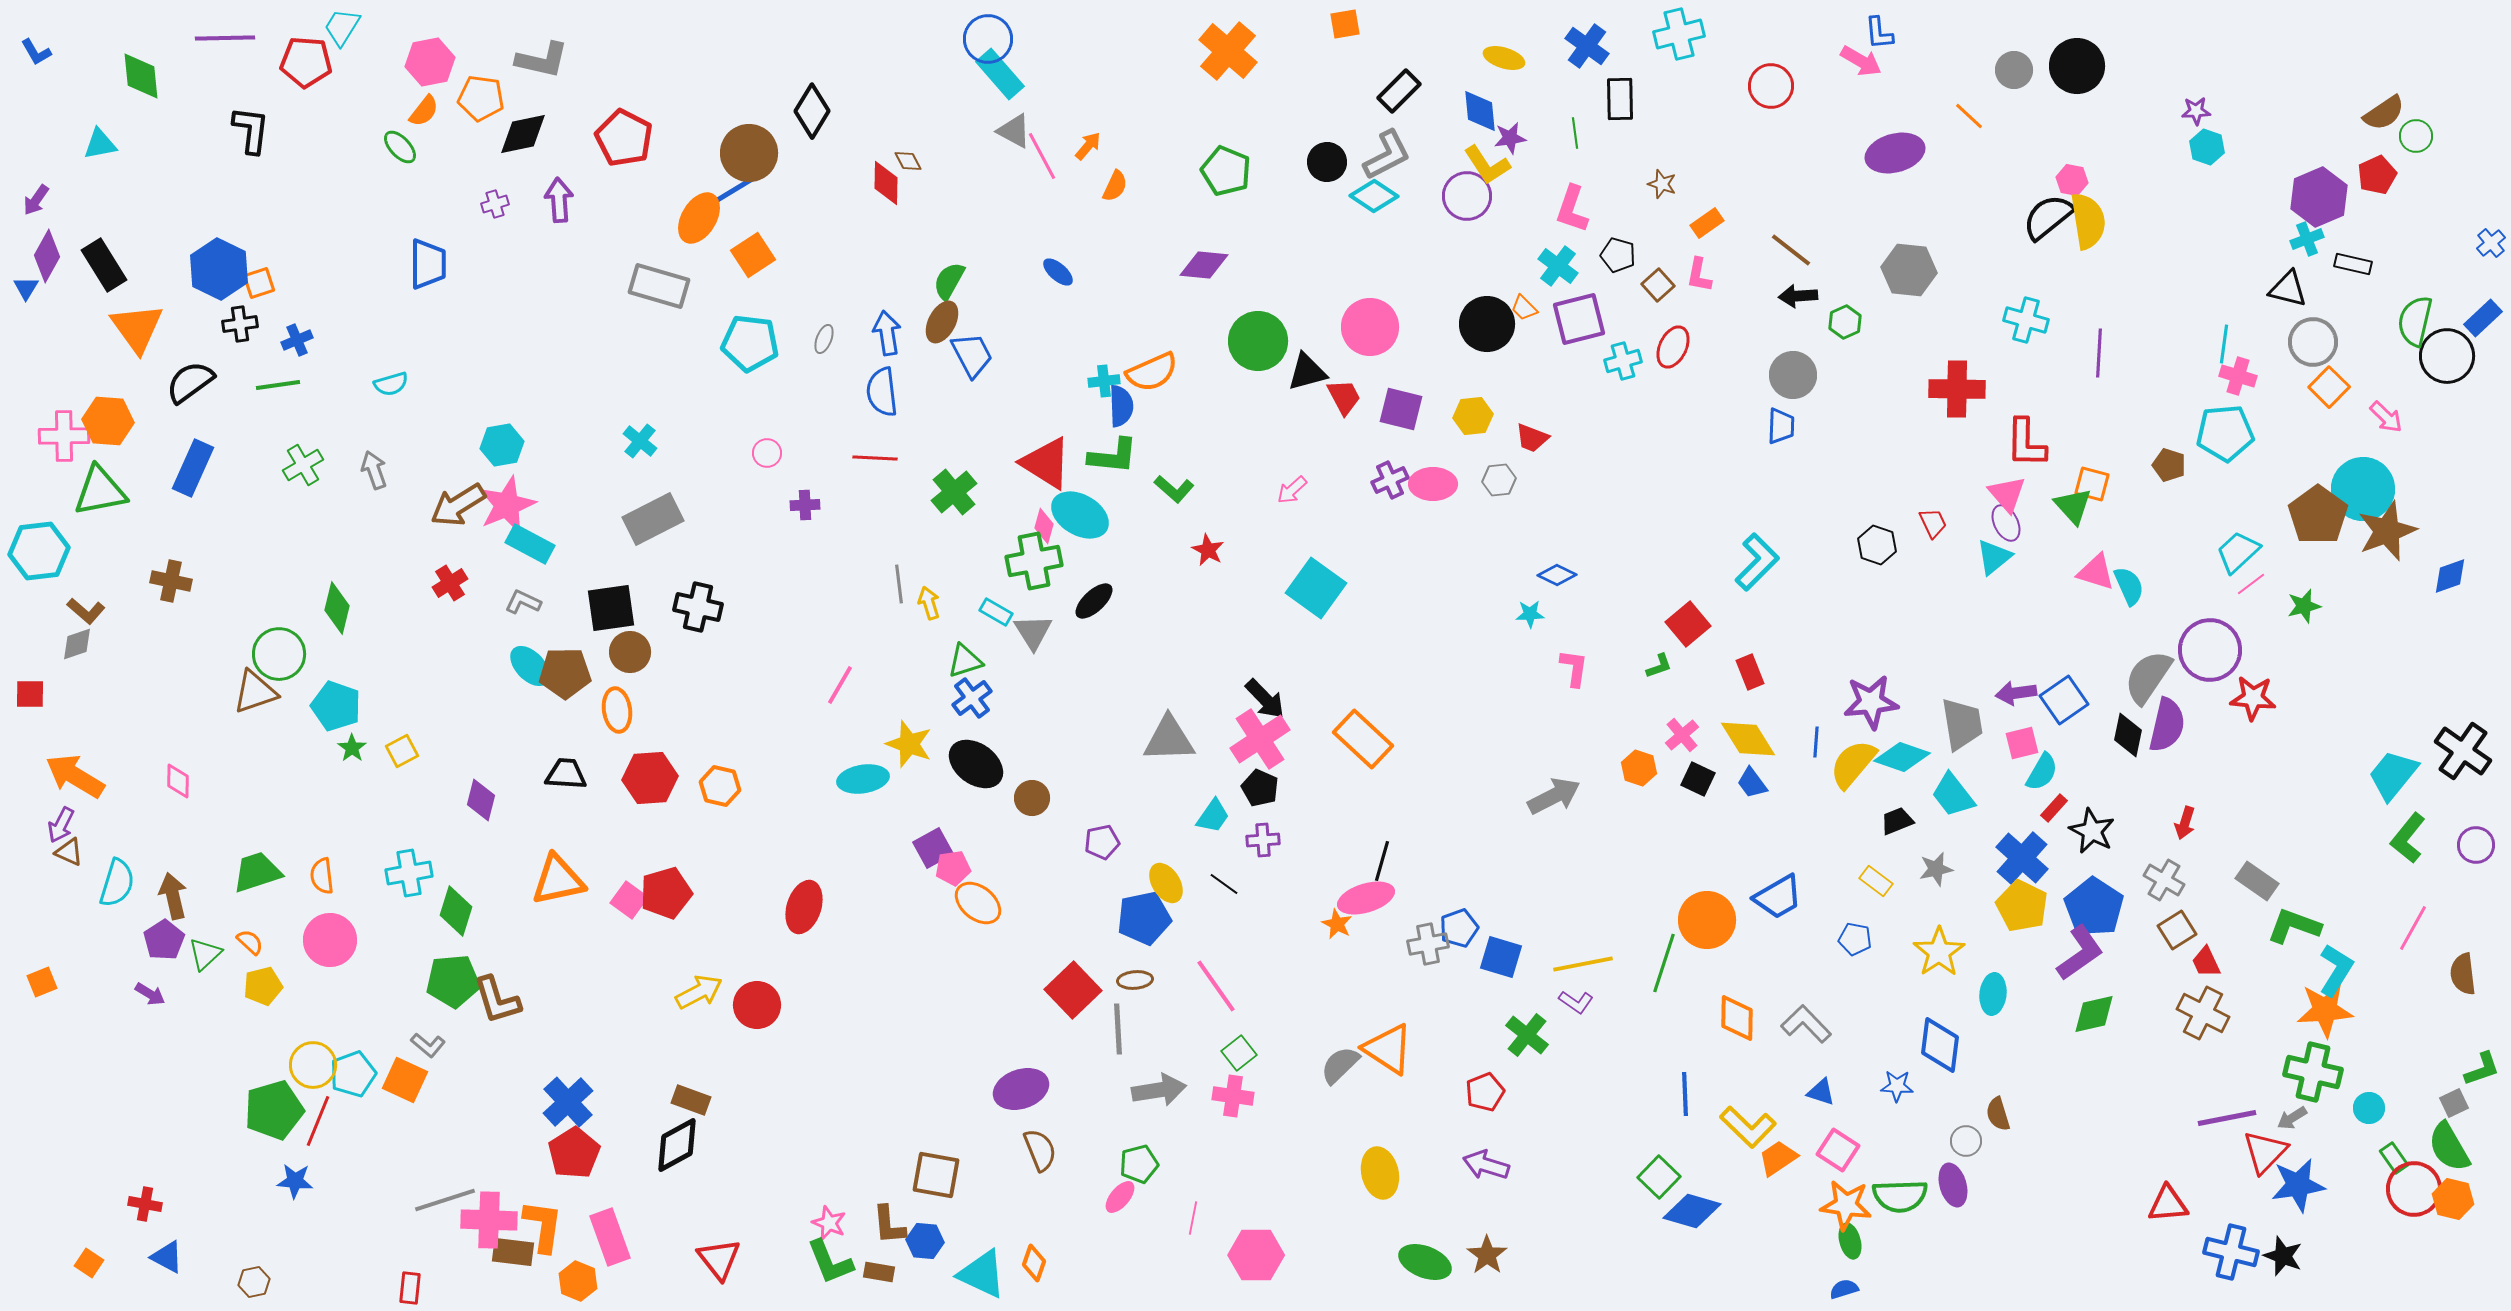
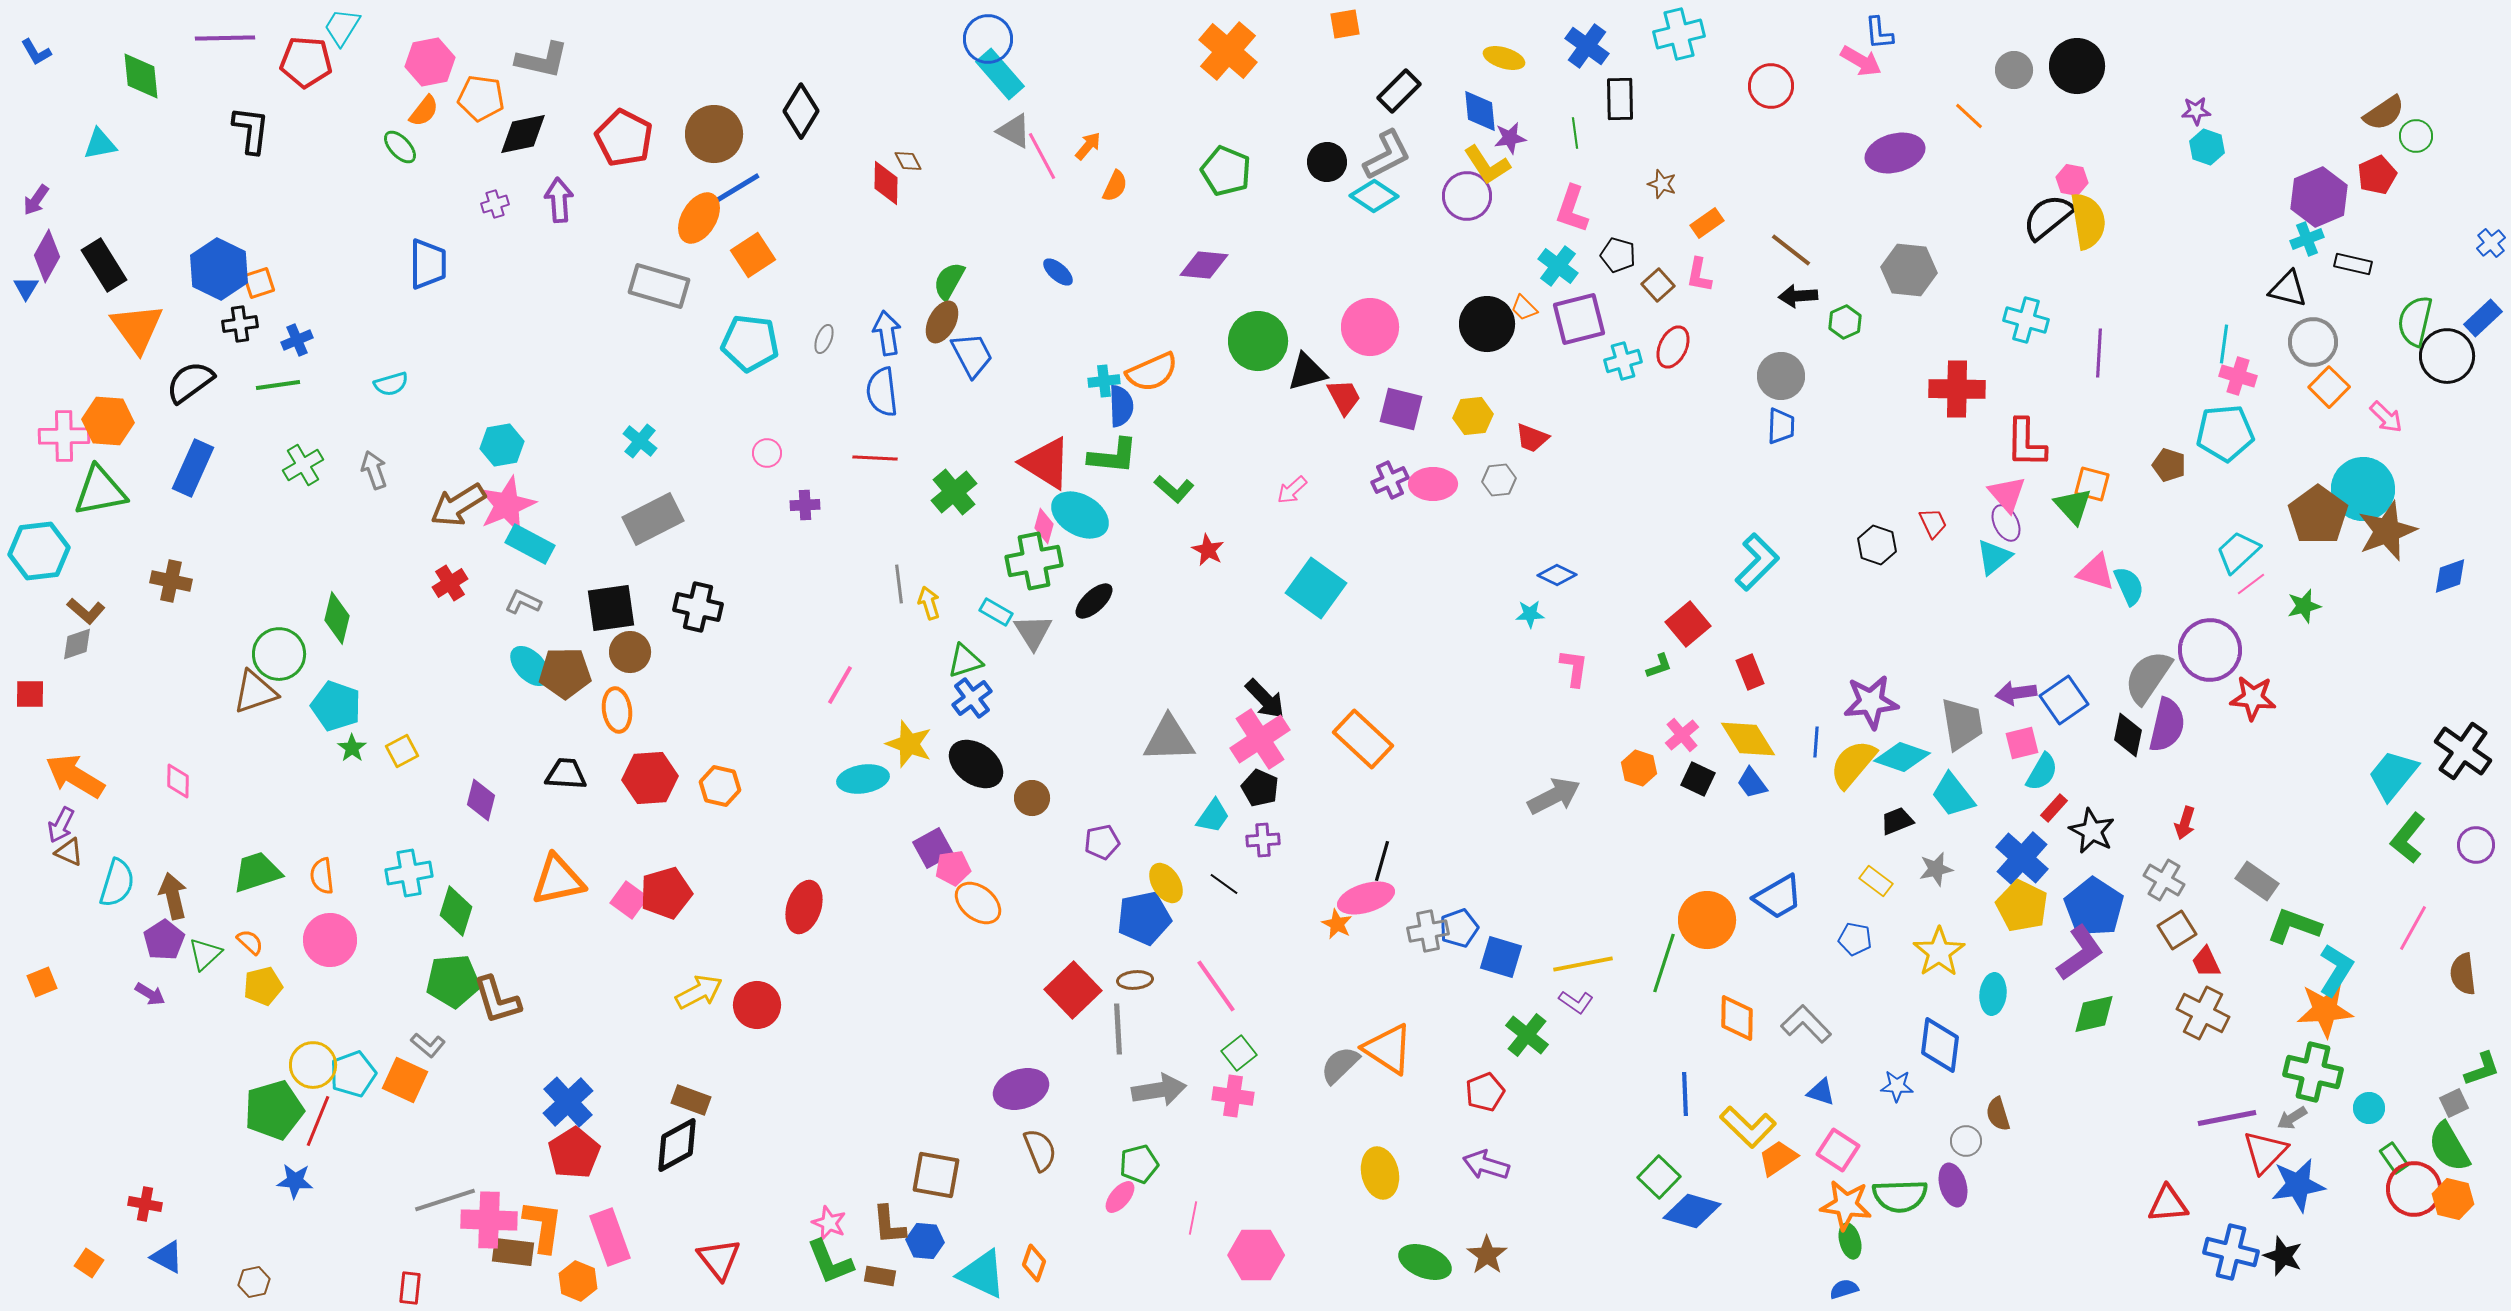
black diamond at (812, 111): moved 11 px left
brown circle at (749, 153): moved 35 px left, 19 px up
gray circle at (1793, 375): moved 12 px left, 1 px down
green diamond at (337, 608): moved 10 px down
gray cross at (1428, 944): moved 13 px up
brown rectangle at (879, 1272): moved 1 px right, 4 px down
